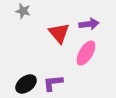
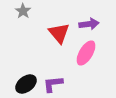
gray star: rotated 21 degrees clockwise
purple L-shape: moved 1 px down
